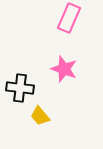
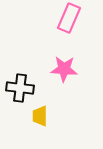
pink star: rotated 16 degrees counterclockwise
yellow trapezoid: rotated 40 degrees clockwise
